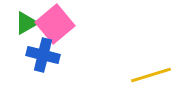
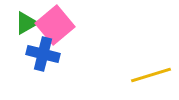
pink square: moved 1 px down
blue cross: moved 1 px up
